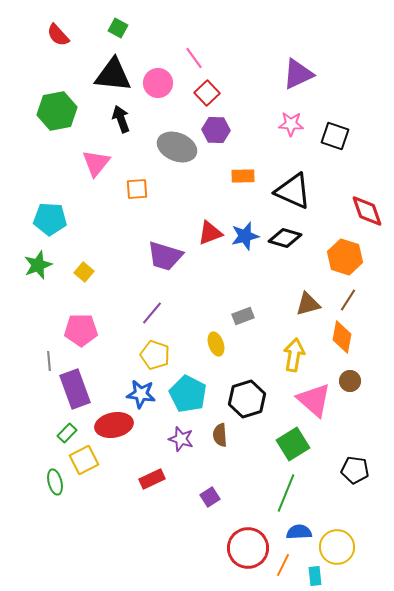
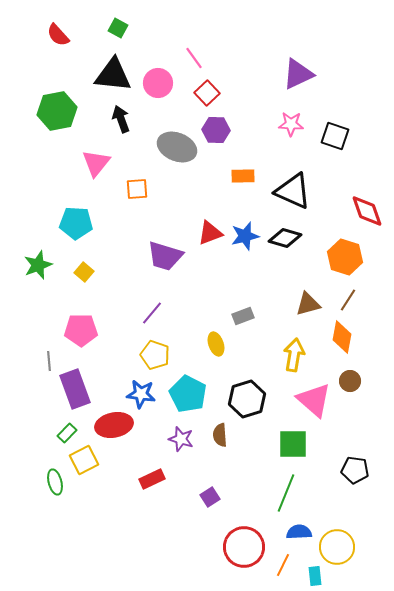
cyan pentagon at (50, 219): moved 26 px right, 4 px down
green square at (293, 444): rotated 32 degrees clockwise
red circle at (248, 548): moved 4 px left, 1 px up
